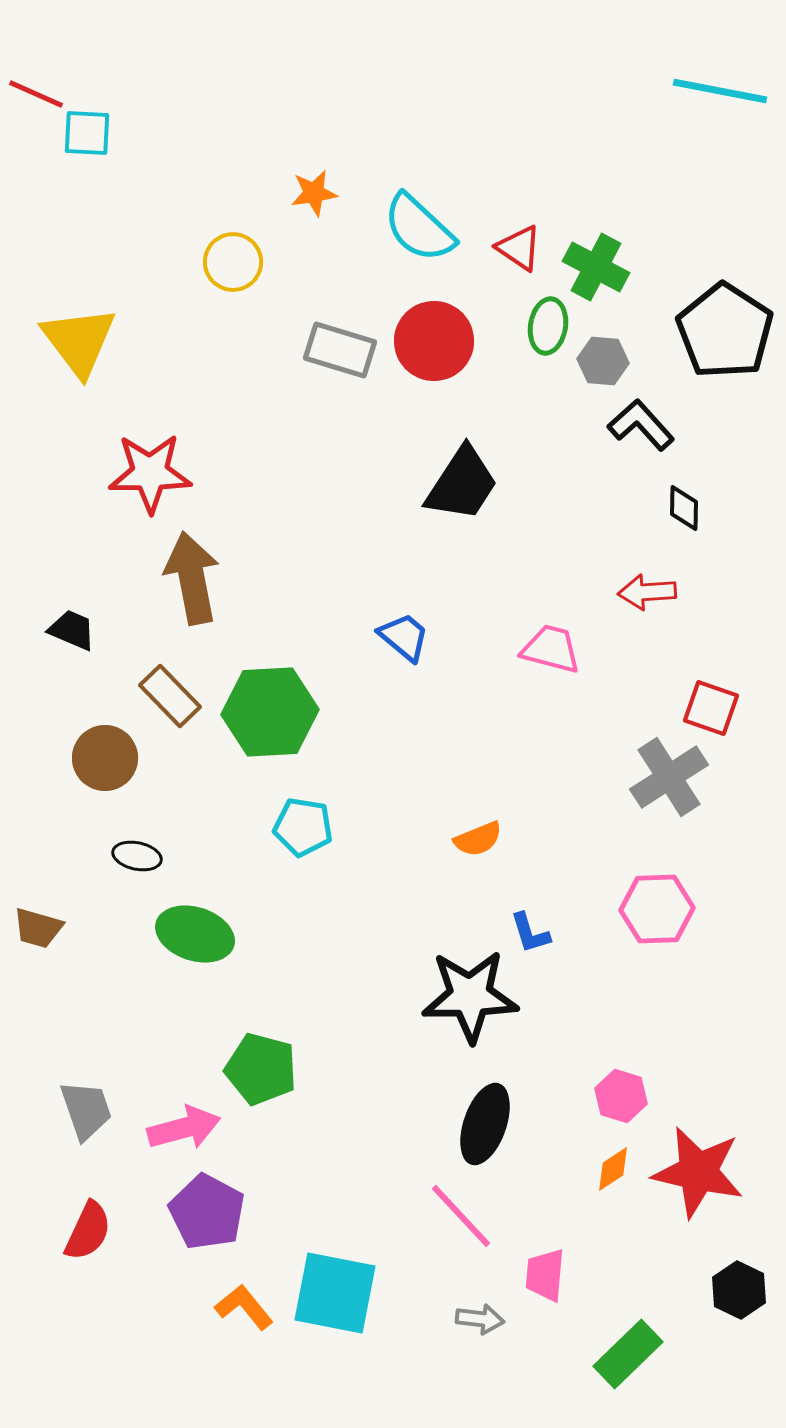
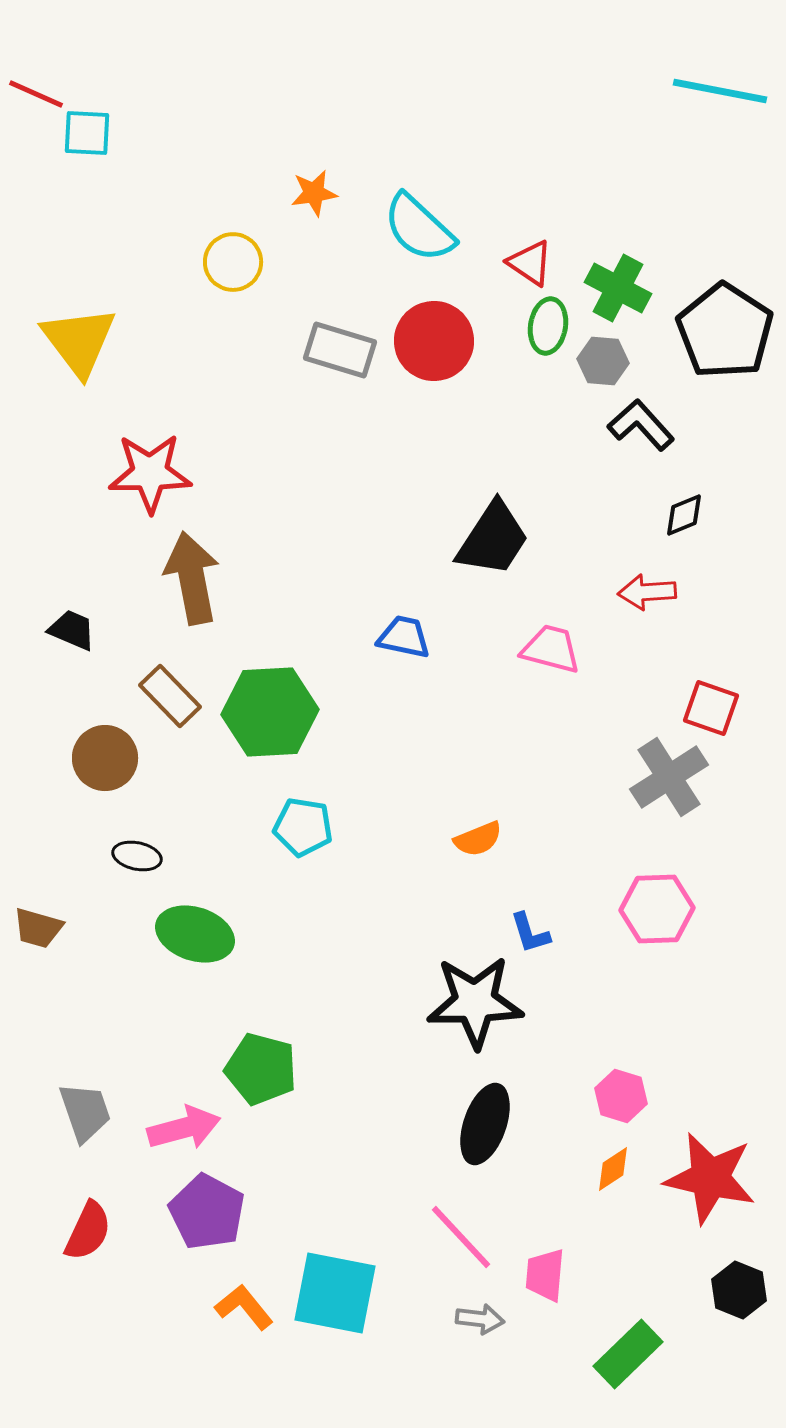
red triangle at (519, 248): moved 11 px right, 15 px down
green cross at (596, 267): moved 22 px right, 21 px down
black trapezoid at (462, 484): moved 31 px right, 55 px down
black diamond at (684, 508): moved 7 px down; rotated 66 degrees clockwise
blue trapezoid at (404, 637): rotated 28 degrees counterclockwise
black star at (470, 996): moved 5 px right, 6 px down
gray trapezoid at (86, 1110): moved 1 px left, 2 px down
red star at (698, 1172): moved 12 px right, 6 px down
pink line at (461, 1216): moved 21 px down
black hexagon at (739, 1290): rotated 4 degrees counterclockwise
